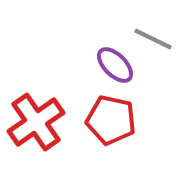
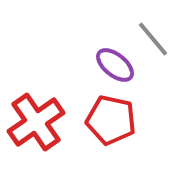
gray line: rotated 24 degrees clockwise
purple ellipse: rotated 6 degrees counterclockwise
